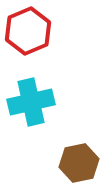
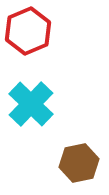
cyan cross: moved 2 px down; rotated 33 degrees counterclockwise
